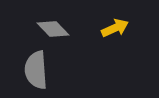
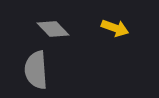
yellow arrow: rotated 44 degrees clockwise
